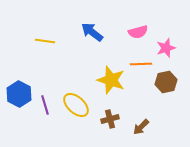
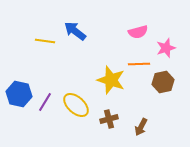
blue arrow: moved 17 px left, 1 px up
orange line: moved 2 px left
brown hexagon: moved 3 px left
blue hexagon: rotated 15 degrees counterclockwise
purple line: moved 3 px up; rotated 48 degrees clockwise
brown cross: moved 1 px left
brown arrow: rotated 18 degrees counterclockwise
